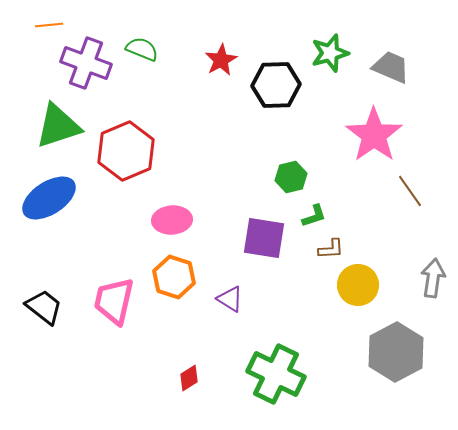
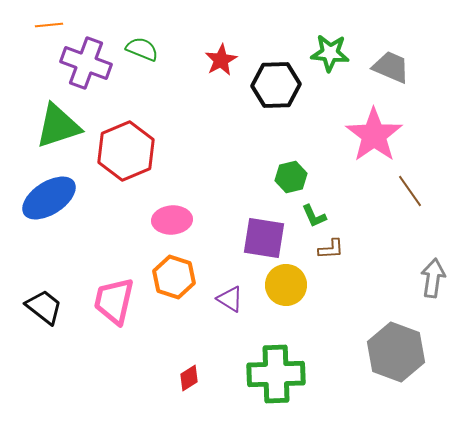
green star: rotated 21 degrees clockwise
green L-shape: rotated 84 degrees clockwise
yellow circle: moved 72 px left
gray hexagon: rotated 12 degrees counterclockwise
green cross: rotated 28 degrees counterclockwise
